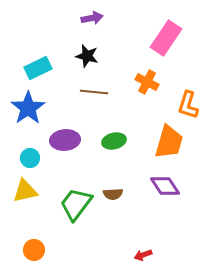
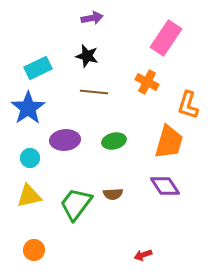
yellow triangle: moved 4 px right, 5 px down
